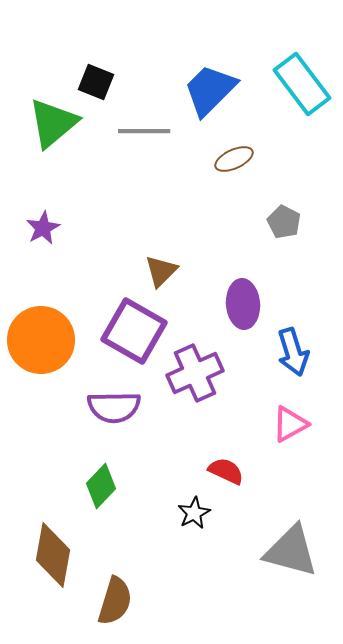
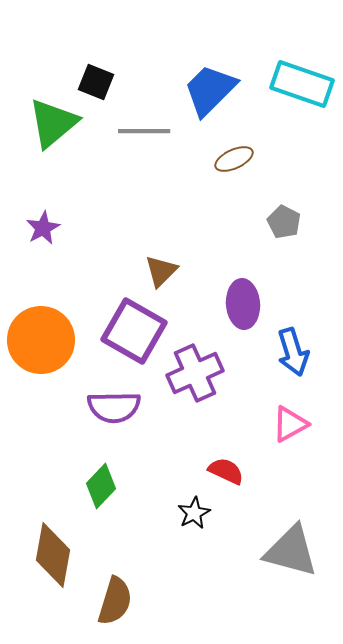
cyan rectangle: rotated 34 degrees counterclockwise
